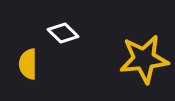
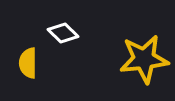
yellow semicircle: moved 1 px up
